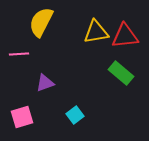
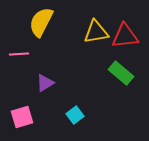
purple triangle: rotated 12 degrees counterclockwise
